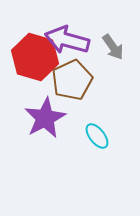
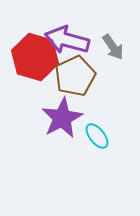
brown pentagon: moved 3 px right, 4 px up
purple star: moved 17 px right
